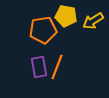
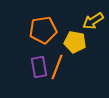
yellow pentagon: moved 9 px right, 26 px down
